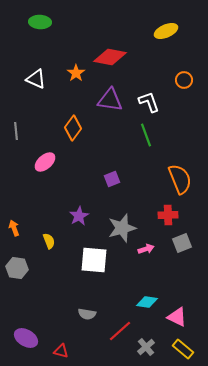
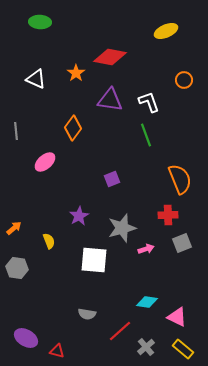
orange arrow: rotated 70 degrees clockwise
red triangle: moved 4 px left
